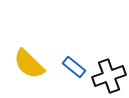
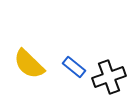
black cross: moved 1 px down
